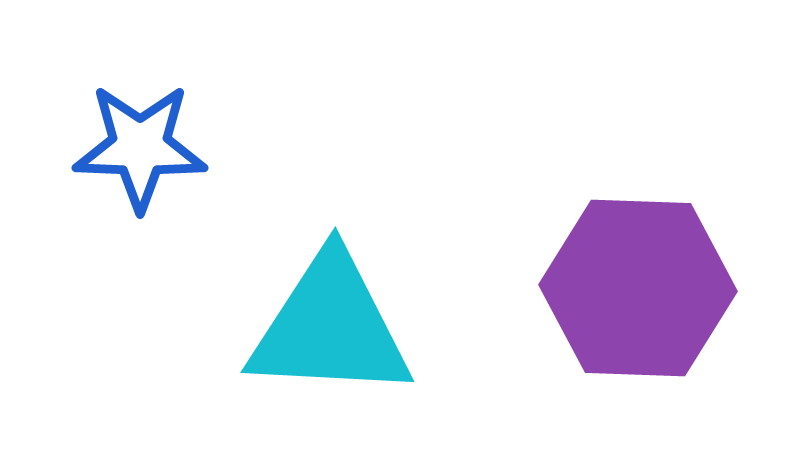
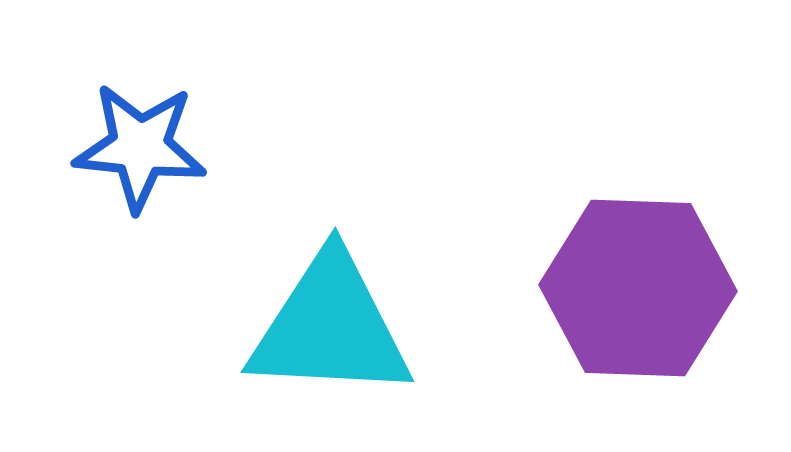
blue star: rotated 4 degrees clockwise
